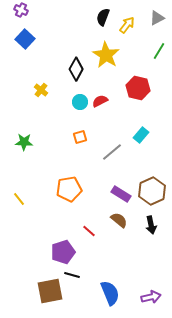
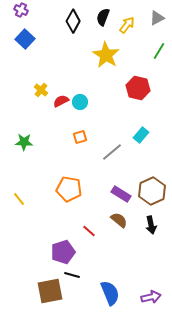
black diamond: moved 3 px left, 48 px up
red semicircle: moved 39 px left
orange pentagon: rotated 20 degrees clockwise
